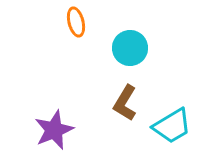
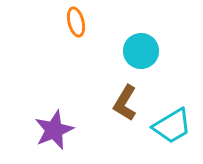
cyan circle: moved 11 px right, 3 px down
